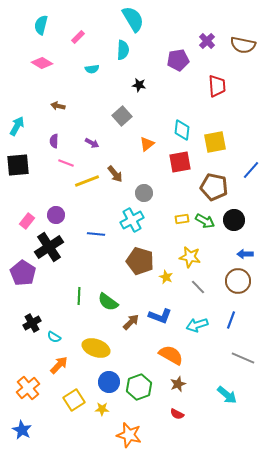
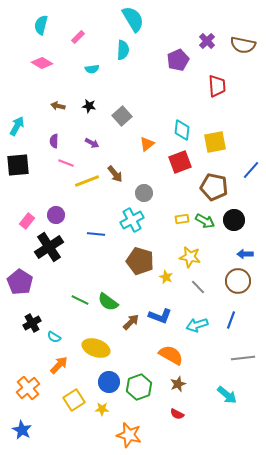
purple pentagon at (178, 60): rotated 15 degrees counterclockwise
black star at (139, 85): moved 50 px left, 21 px down
red square at (180, 162): rotated 10 degrees counterclockwise
purple pentagon at (23, 273): moved 3 px left, 9 px down
green line at (79, 296): moved 1 px right, 4 px down; rotated 66 degrees counterclockwise
gray line at (243, 358): rotated 30 degrees counterclockwise
